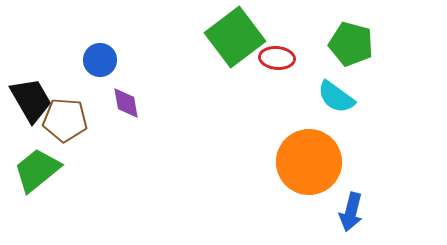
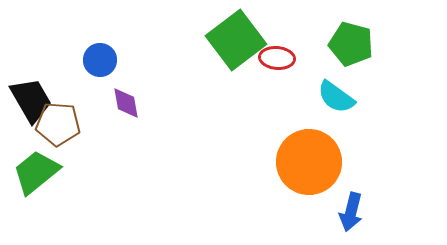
green square: moved 1 px right, 3 px down
brown pentagon: moved 7 px left, 4 px down
green trapezoid: moved 1 px left, 2 px down
